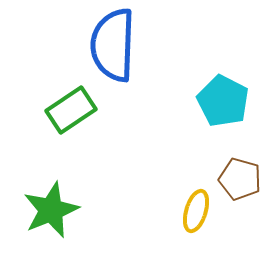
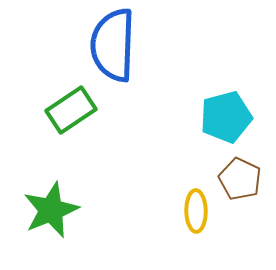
cyan pentagon: moved 3 px right, 16 px down; rotated 30 degrees clockwise
brown pentagon: rotated 9 degrees clockwise
yellow ellipse: rotated 18 degrees counterclockwise
